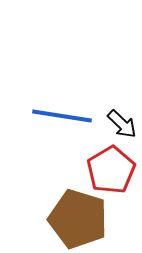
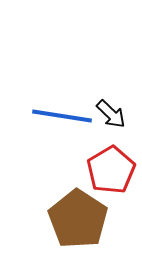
black arrow: moved 11 px left, 10 px up
brown pentagon: rotated 16 degrees clockwise
